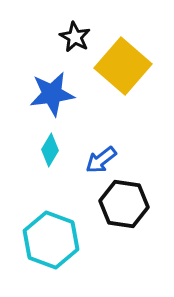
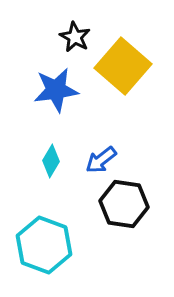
blue star: moved 4 px right, 4 px up
cyan diamond: moved 1 px right, 11 px down
cyan hexagon: moved 7 px left, 5 px down
